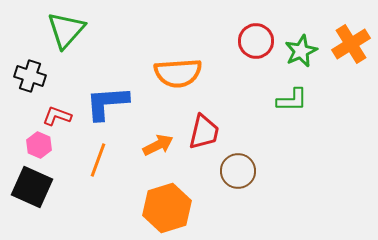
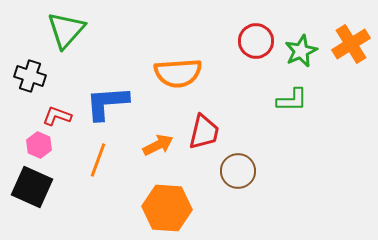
orange hexagon: rotated 21 degrees clockwise
